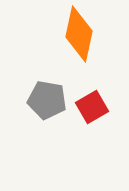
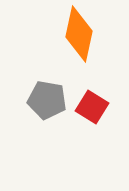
red square: rotated 28 degrees counterclockwise
